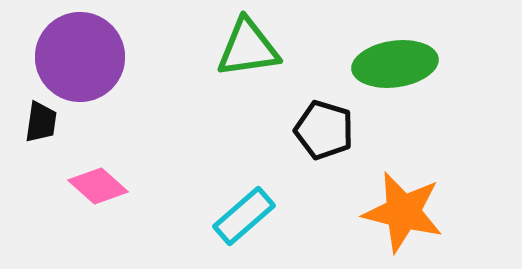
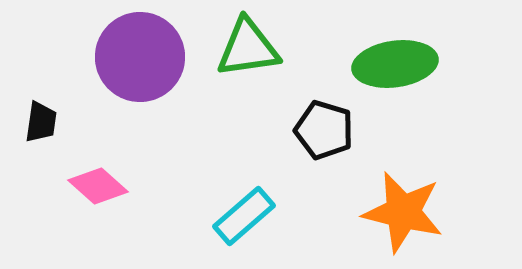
purple circle: moved 60 px right
